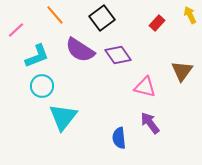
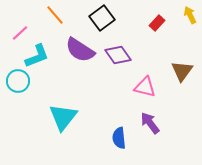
pink line: moved 4 px right, 3 px down
cyan circle: moved 24 px left, 5 px up
